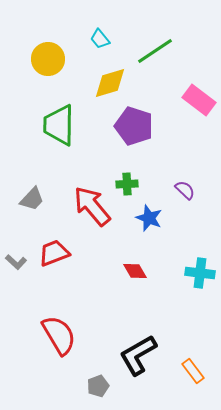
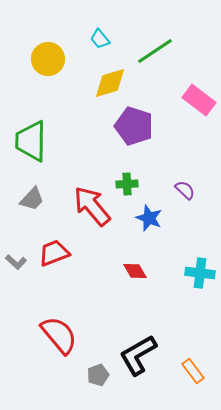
green trapezoid: moved 28 px left, 16 px down
red semicircle: rotated 9 degrees counterclockwise
gray pentagon: moved 11 px up
